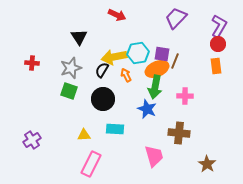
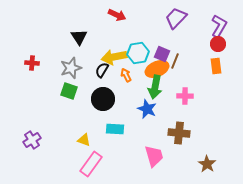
purple square: rotated 14 degrees clockwise
yellow triangle: moved 5 px down; rotated 24 degrees clockwise
pink rectangle: rotated 10 degrees clockwise
